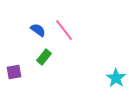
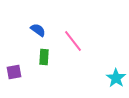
pink line: moved 9 px right, 11 px down
green rectangle: rotated 35 degrees counterclockwise
